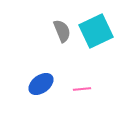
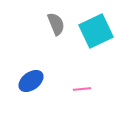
gray semicircle: moved 6 px left, 7 px up
blue ellipse: moved 10 px left, 3 px up
